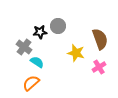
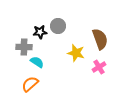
gray cross: rotated 35 degrees counterclockwise
orange semicircle: moved 1 px left, 1 px down
